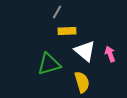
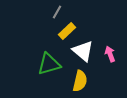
yellow rectangle: rotated 42 degrees counterclockwise
white triangle: moved 2 px left
yellow semicircle: moved 2 px left, 1 px up; rotated 30 degrees clockwise
